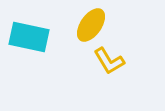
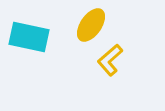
yellow L-shape: moved 1 px right, 1 px up; rotated 80 degrees clockwise
